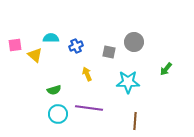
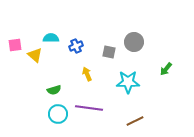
brown line: rotated 60 degrees clockwise
